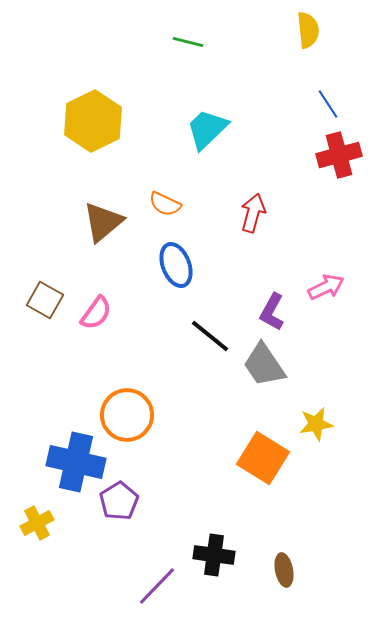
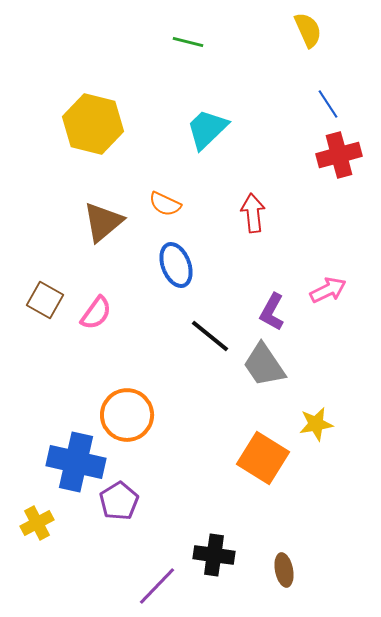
yellow semicircle: rotated 18 degrees counterclockwise
yellow hexagon: moved 3 px down; rotated 20 degrees counterclockwise
red arrow: rotated 21 degrees counterclockwise
pink arrow: moved 2 px right, 3 px down
